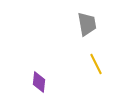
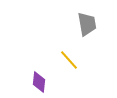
yellow line: moved 27 px left, 4 px up; rotated 15 degrees counterclockwise
